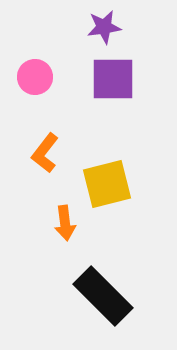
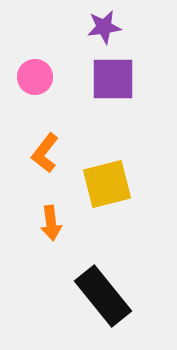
orange arrow: moved 14 px left
black rectangle: rotated 6 degrees clockwise
